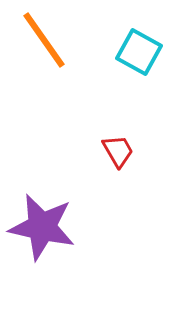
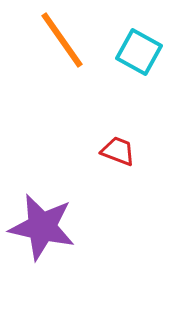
orange line: moved 18 px right
red trapezoid: rotated 39 degrees counterclockwise
